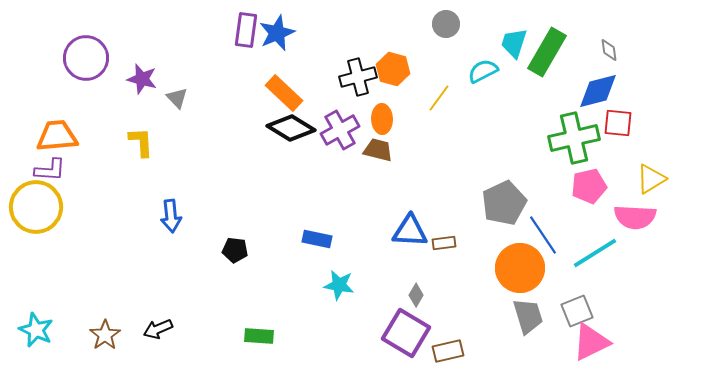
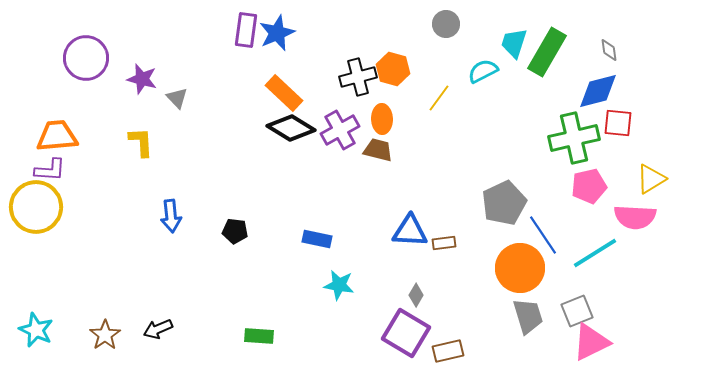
black pentagon at (235, 250): moved 19 px up
